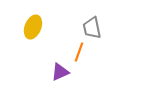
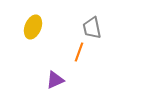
purple triangle: moved 5 px left, 8 px down
